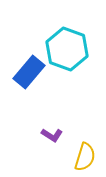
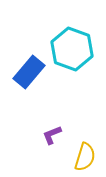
cyan hexagon: moved 5 px right
purple L-shape: rotated 125 degrees clockwise
